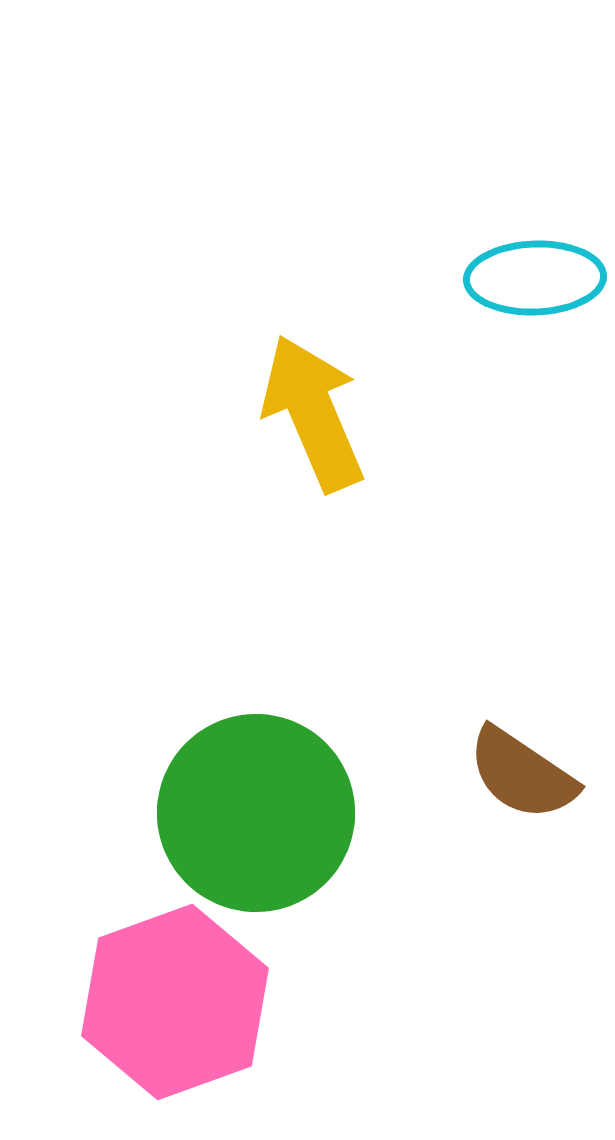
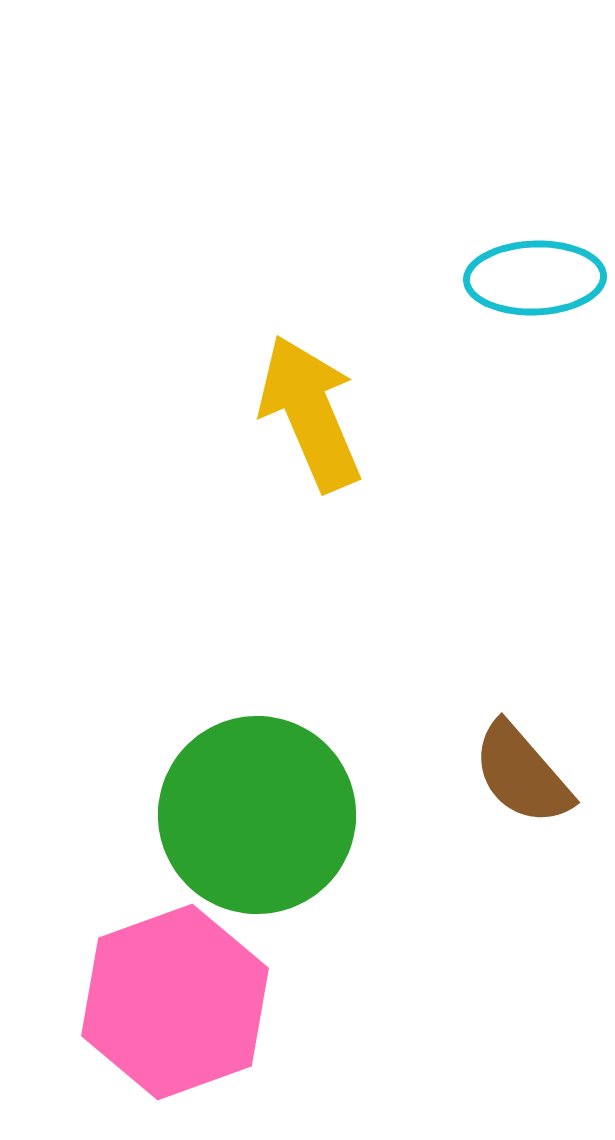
yellow arrow: moved 3 px left
brown semicircle: rotated 15 degrees clockwise
green circle: moved 1 px right, 2 px down
